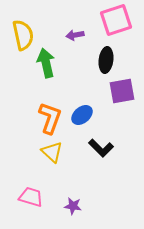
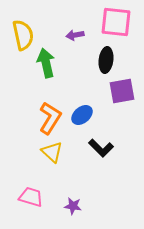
pink square: moved 2 px down; rotated 24 degrees clockwise
orange L-shape: rotated 12 degrees clockwise
